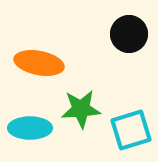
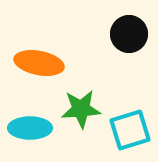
cyan square: moved 1 px left
